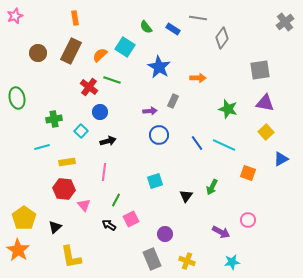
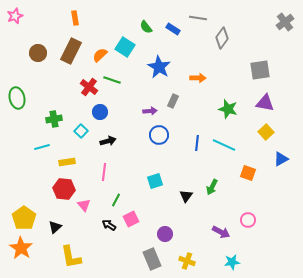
blue line at (197, 143): rotated 42 degrees clockwise
orange star at (18, 250): moved 3 px right, 2 px up
